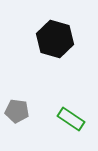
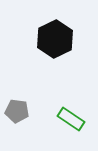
black hexagon: rotated 18 degrees clockwise
